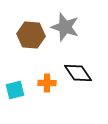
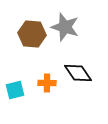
brown hexagon: moved 1 px right, 1 px up
